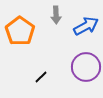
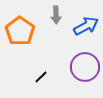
purple circle: moved 1 px left
